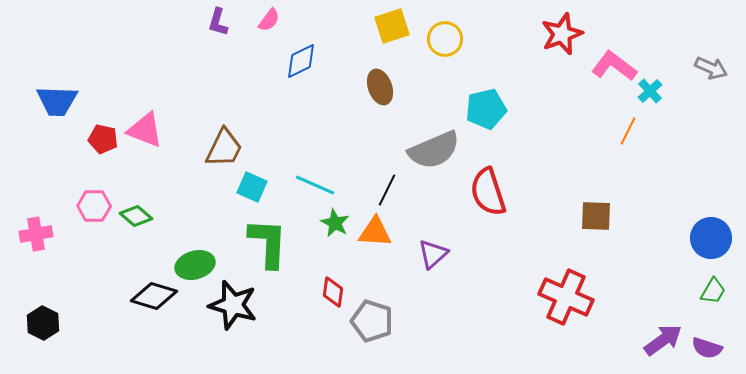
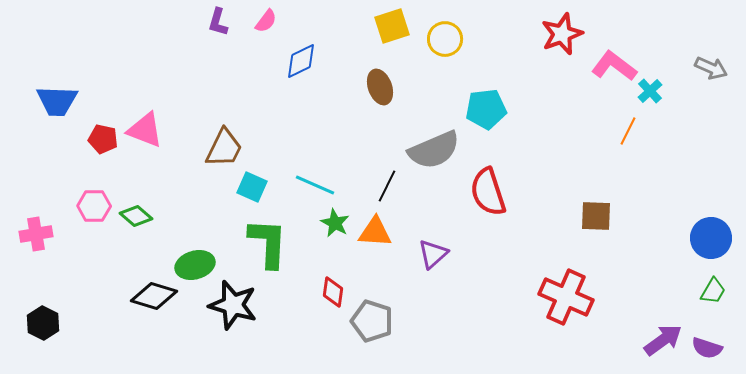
pink semicircle: moved 3 px left, 1 px down
cyan pentagon: rotated 6 degrees clockwise
black line: moved 4 px up
